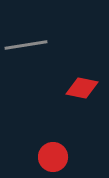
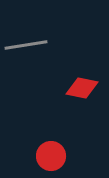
red circle: moved 2 px left, 1 px up
